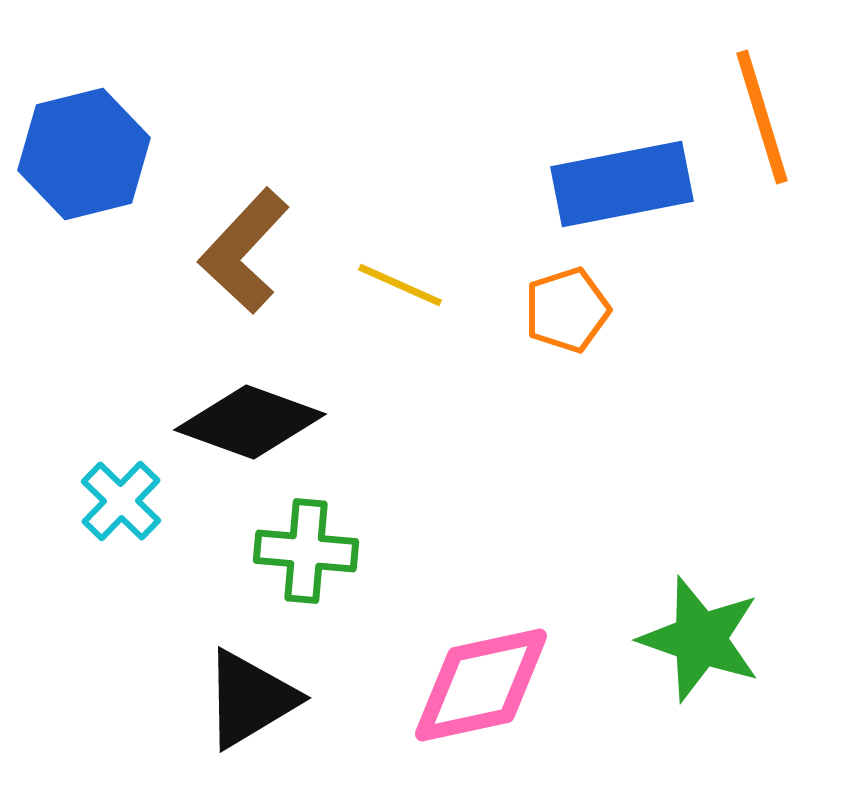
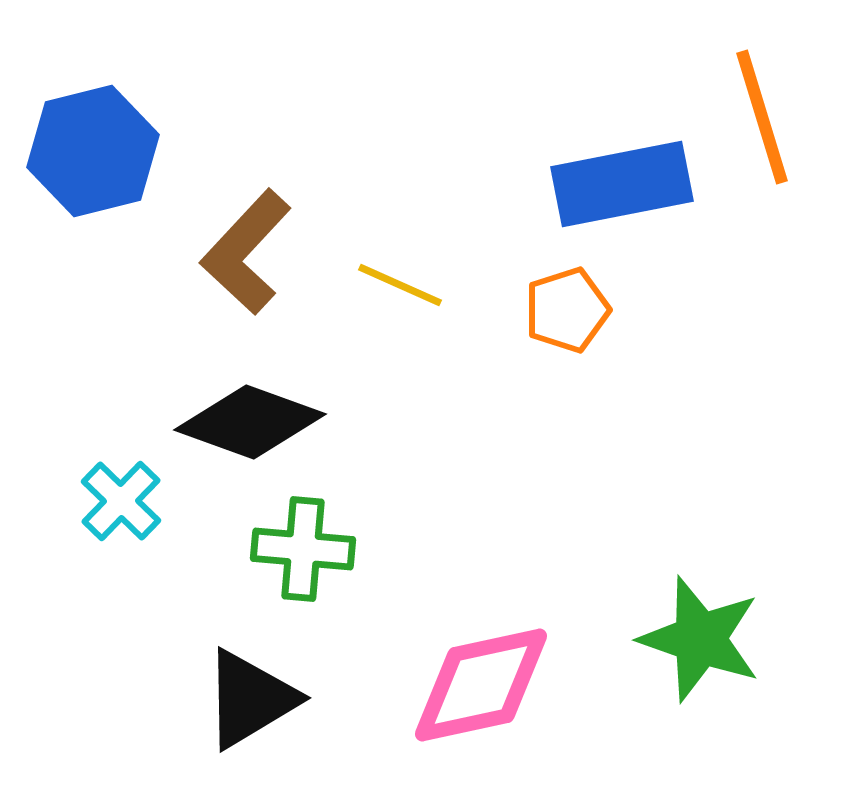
blue hexagon: moved 9 px right, 3 px up
brown L-shape: moved 2 px right, 1 px down
green cross: moved 3 px left, 2 px up
